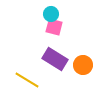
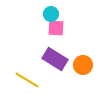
pink square: moved 2 px right, 1 px down; rotated 12 degrees counterclockwise
